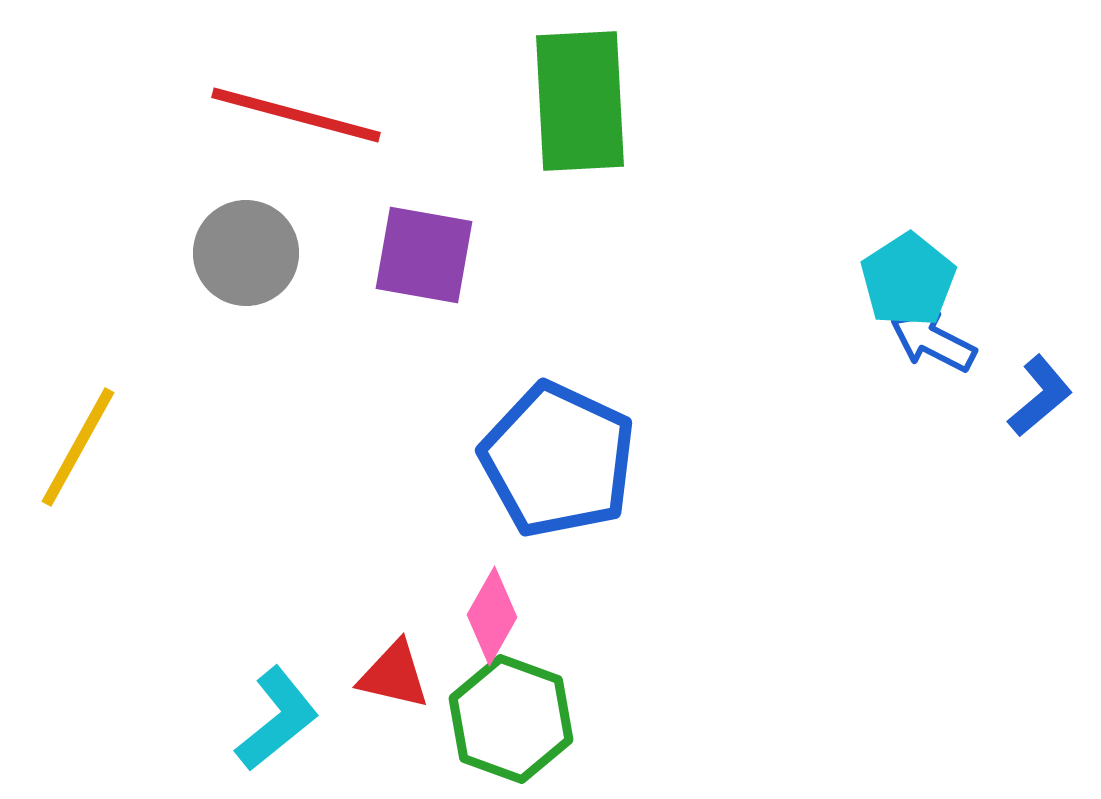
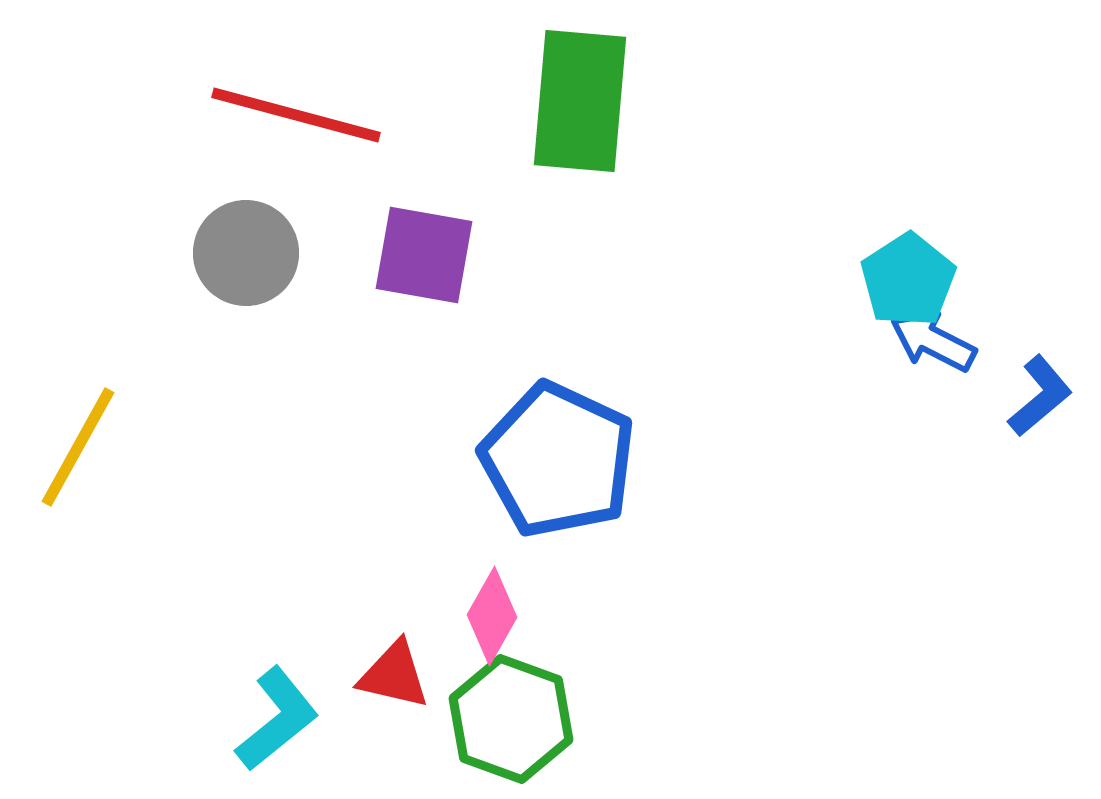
green rectangle: rotated 8 degrees clockwise
